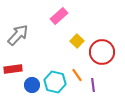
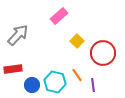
red circle: moved 1 px right, 1 px down
